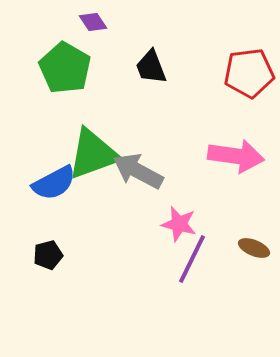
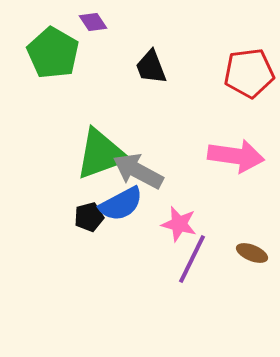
green pentagon: moved 12 px left, 15 px up
green triangle: moved 8 px right
blue semicircle: moved 67 px right, 21 px down
brown ellipse: moved 2 px left, 5 px down
black pentagon: moved 41 px right, 38 px up
